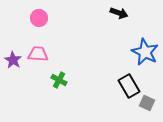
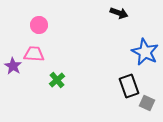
pink circle: moved 7 px down
pink trapezoid: moved 4 px left
purple star: moved 6 px down
green cross: moved 2 px left; rotated 21 degrees clockwise
black rectangle: rotated 10 degrees clockwise
